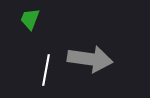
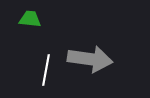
green trapezoid: rotated 75 degrees clockwise
